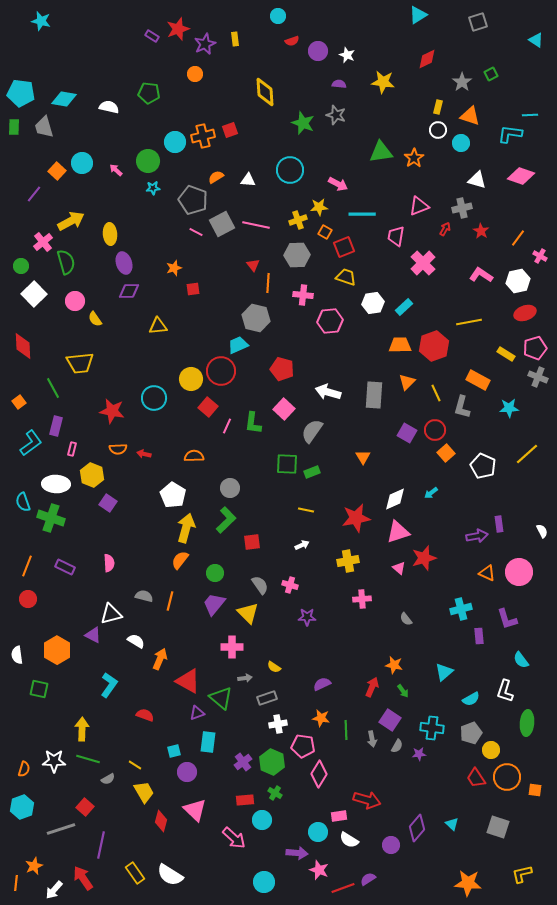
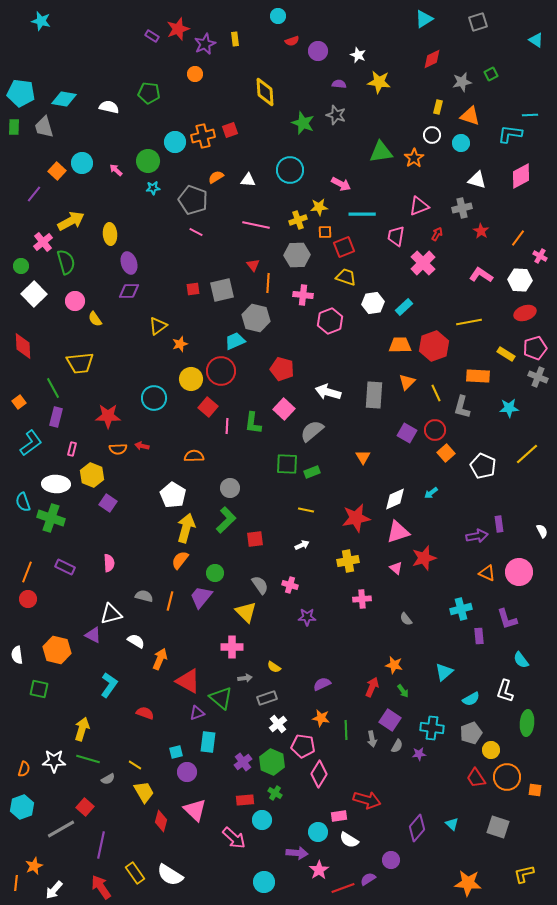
cyan triangle at (418, 15): moved 6 px right, 4 px down
white star at (347, 55): moved 11 px right
red diamond at (427, 59): moved 5 px right
yellow star at (383, 82): moved 4 px left
gray star at (462, 82): rotated 24 degrees clockwise
white circle at (438, 130): moved 6 px left, 5 px down
pink diamond at (521, 176): rotated 48 degrees counterclockwise
pink arrow at (338, 184): moved 3 px right
gray square at (222, 224): moved 66 px down; rotated 15 degrees clockwise
red arrow at (445, 229): moved 8 px left, 5 px down
orange square at (325, 232): rotated 32 degrees counterclockwise
purple ellipse at (124, 263): moved 5 px right
orange star at (174, 268): moved 6 px right, 76 px down
white hexagon at (518, 281): moved 2 px right, 1 px up; rotated 15 degrees clockwise
pink hexagon at (330, 321): rotated 15 degrees counterclockwise
yellow triangle at (158, 326): rotated 30 degrees counterclockwise
cyan trapezoid at (238, 345): moved 3 px left, 4 px up
orange rectangle at (478, 380): moved 4 px up; rotated 25 degrees counterclockwise
red star at (112, 411): moved 4 px left, 5 px down; rotated 10 degrees counterclockwise
purple rectangle at (56, 426): moved 9 px up
pink line at (227, 426): rotated 21 degrees counterclockwise
gray semicircle at (312, 431): rotated 15 degrees clockwise
red arrow at (144, 454): moved 2 px left, 8 px up
red square at (252, 542): moved 3 px right, 3 px up
orange line at (27, 566): moved 6 px down
pink triangle at (399, 568): moved 3 px left
purple trapezoid at (214, 604): moved 13 px left, 7 px up
yellow triangle at (248, 613): moved 2 px left, 1 px up
orange hexagon at (57, 650): rotated 16 degrees counterclockwise
red semicircle at (145, 715): moved 2 px up
white cross at (278, 724): rotated 30 degrees counterclockwise
yellow arrow at (82, 729): rotated 15 degrees clockwise
cyan square at (174, 751): moved 2 px right, 1 px down
gray line at (61, 829): rotated 12 degrees counterclockwise
purple circle at (391, 845): moved 15 px down
pink star at (319, 870): rotated 18 degrees clockwise
yellow L-shape at (522, 874): moved 2 px right
red arrow at (83, 878): moved 18 px right, 9 px down
